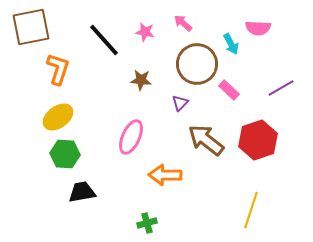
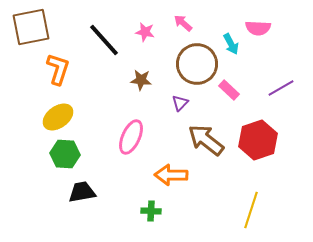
orange arrow: moved 6 px right
green cross: moved 4 px right, 12 px up; rotated 18 degrees clockwise
